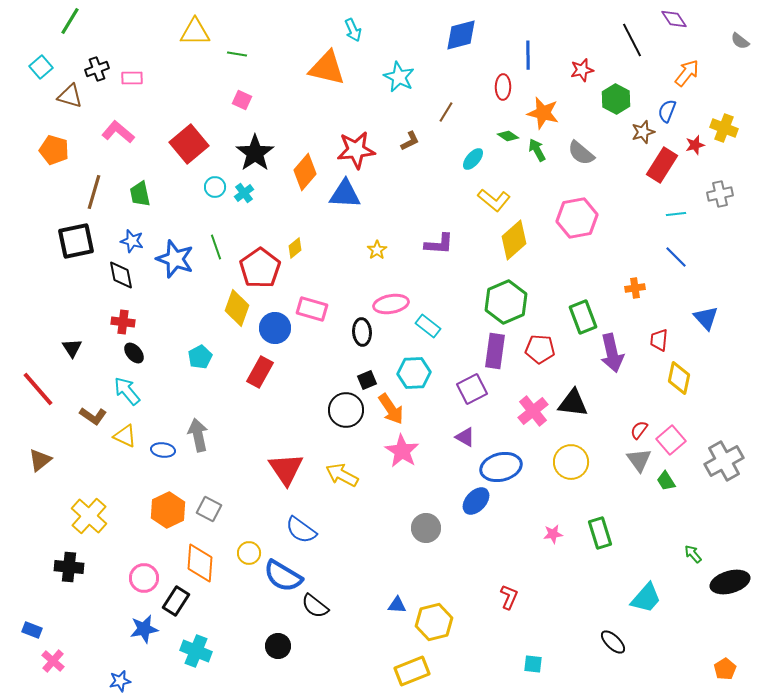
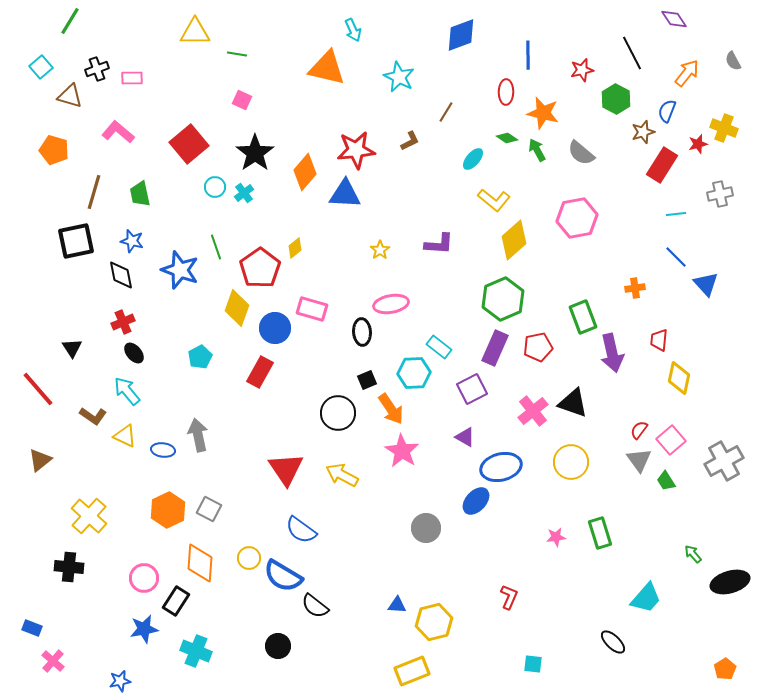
blue diamond at (461, 35): rotated 6 degrees counterclockwise
black line at (632, 40): moved 13 px down
gray semicircle at (740, 41): moved 7 px left, 20 px down; rotated 24 degrees clockwise
red ellipse at (503, 87): moved 3 px right, 5 px down
green diamond at (508, 136): moved 1 px left, 2 px down
red star at (695, 145): moved 3 px right, 1 px up
yellow star at (377, 250): moved 3 px right
blue star at (175, 259): moved 5 px right, 11 px down
green hexagon at (506, 302): moved 3 px left, 3 px up
blue triangle at (706, 318): moved 34 px up
red cross at (123, 322): rotated 30 degrees counterclockwise
cyan rectangle at (428, 326): moved 11 px right, 21 px down
red pentagon at (540, 349): moved 2 px left, 2 px up; rotated 16 degrees counterclockwise
purple rectangle at (495, 351): moved 3 px up; rotated 16 degrees clockwise
black triangle at (573, 403): rotated 12 degrees clockwise
black circle at (346, 410): moved 8 px left, 3 px down
pink star at (553, 534): moved 3 px right, 3 px down
yellow circle at (249, 553): moved 5 px down
blue rectangle at (32, 630): moved 2 px up
